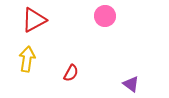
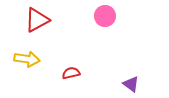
red triangle: moved 3 px right
yellow arrow: rotated 90 degrees clockwise
red semicircle: rotated 132 degrees counterclockwise
